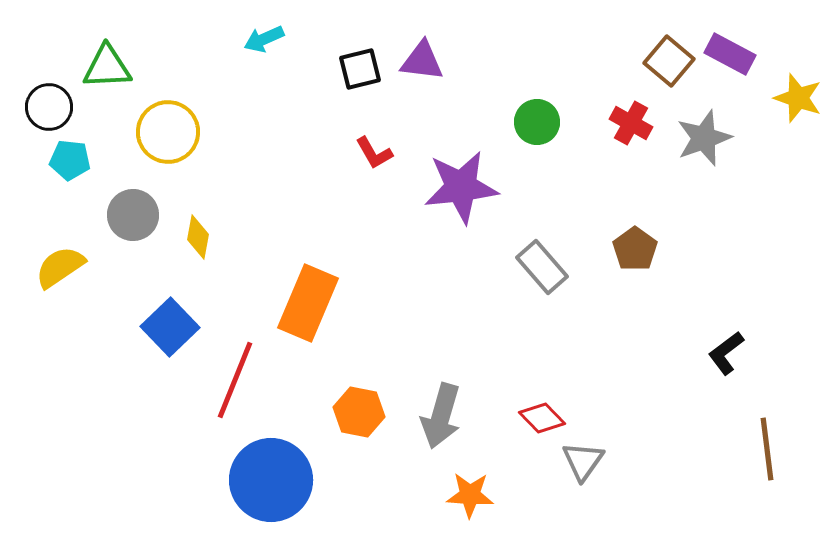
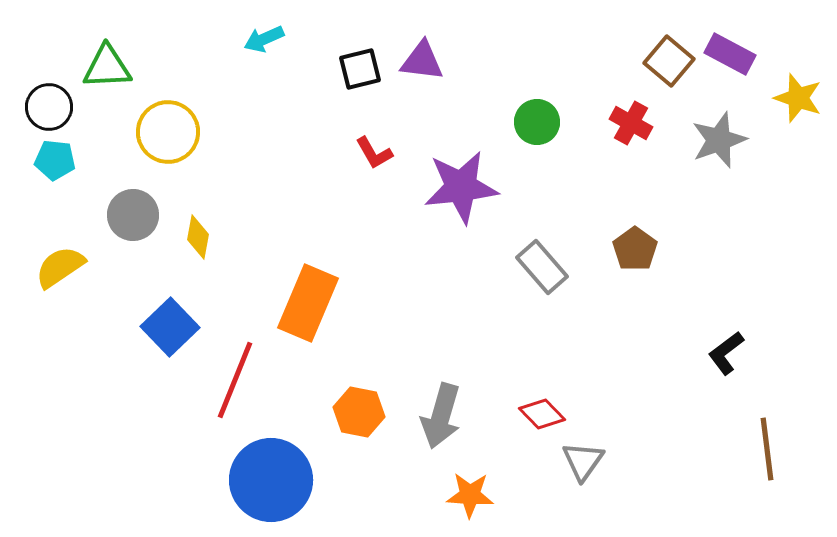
gray star: moved 15 px right, 2 px down
cyan pentagon: moved 15 px left
red diamond: moved 4 px up
